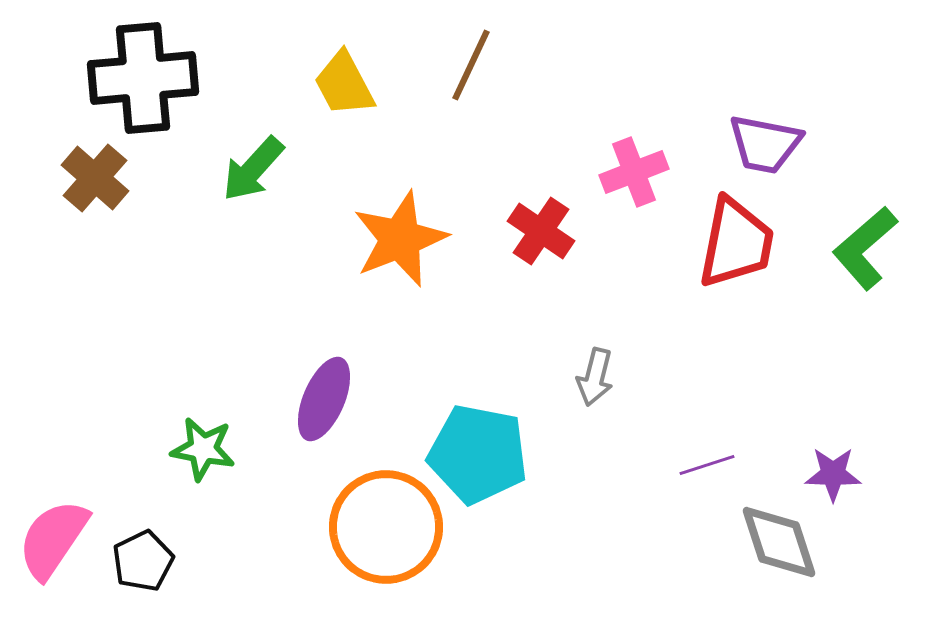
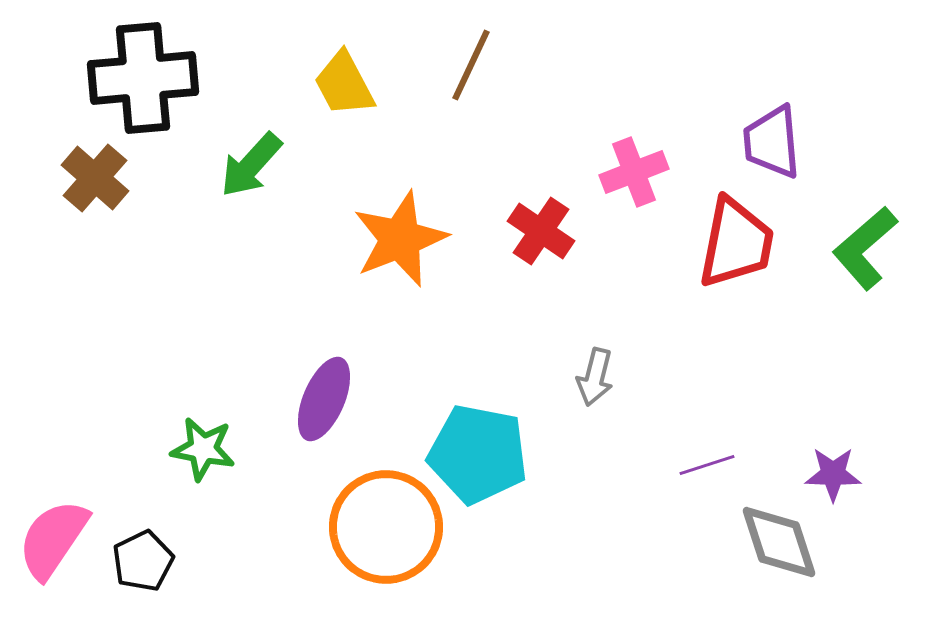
purple trapezoid: moved 7 px right, 2 px up; rotated 74 degrees clockwise
green arrow: moved 2 px left, 4 px up
